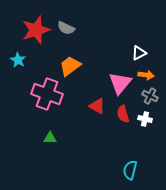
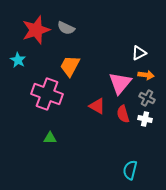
orange trapezoid: rotated 25 degrees counterclockwise
gray cross: moved 3 px left, 2 px down
